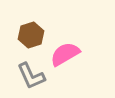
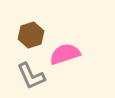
pink semicircle: rotated 12 degrees clockwise
